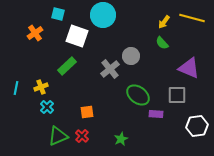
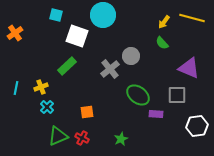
cyan square: moved 2 px left, 1 px down
orange cross: moved 20 px left
red cross: moved 2 px down; rotated 16 degrees counterclockwise
